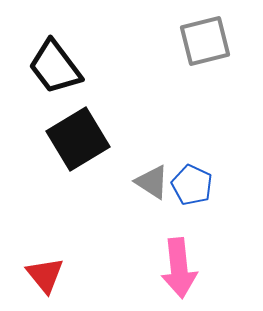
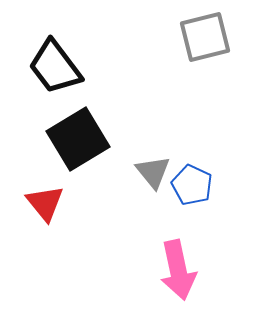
gray square: moved 4 px up
gray triangle: moved 1 px right, 10 px up; rotated 18 degrees clockwise
pink arrow: moved 1 px left, 2 px down; rotated 6 degrees counterclockwise
red triangle: moved 72 px up
